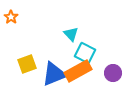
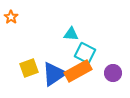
cyan triangle: rotated 42 degrees counterclockwise
yellow square: moved 2 px right, 4 px down
blue triangle: rotated 12 degrees counterclockwise
